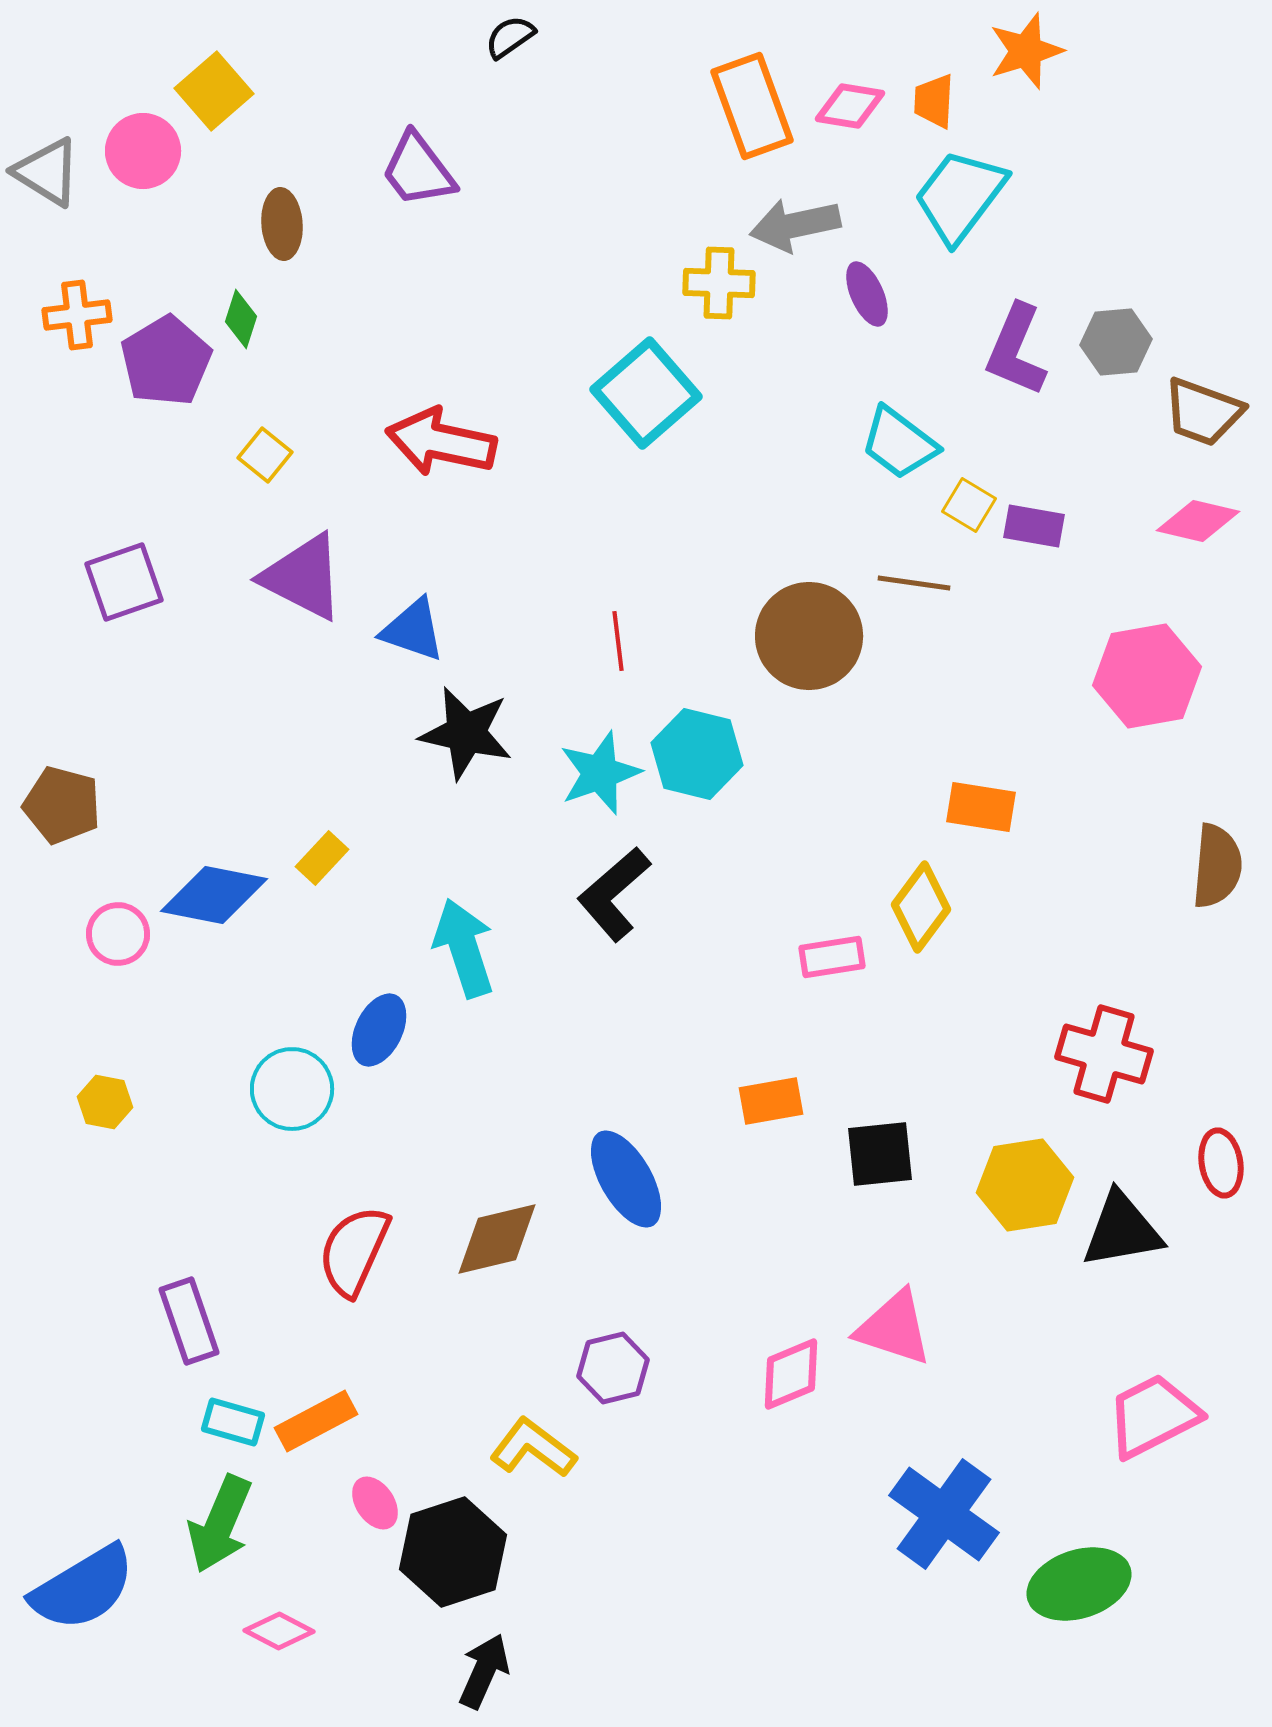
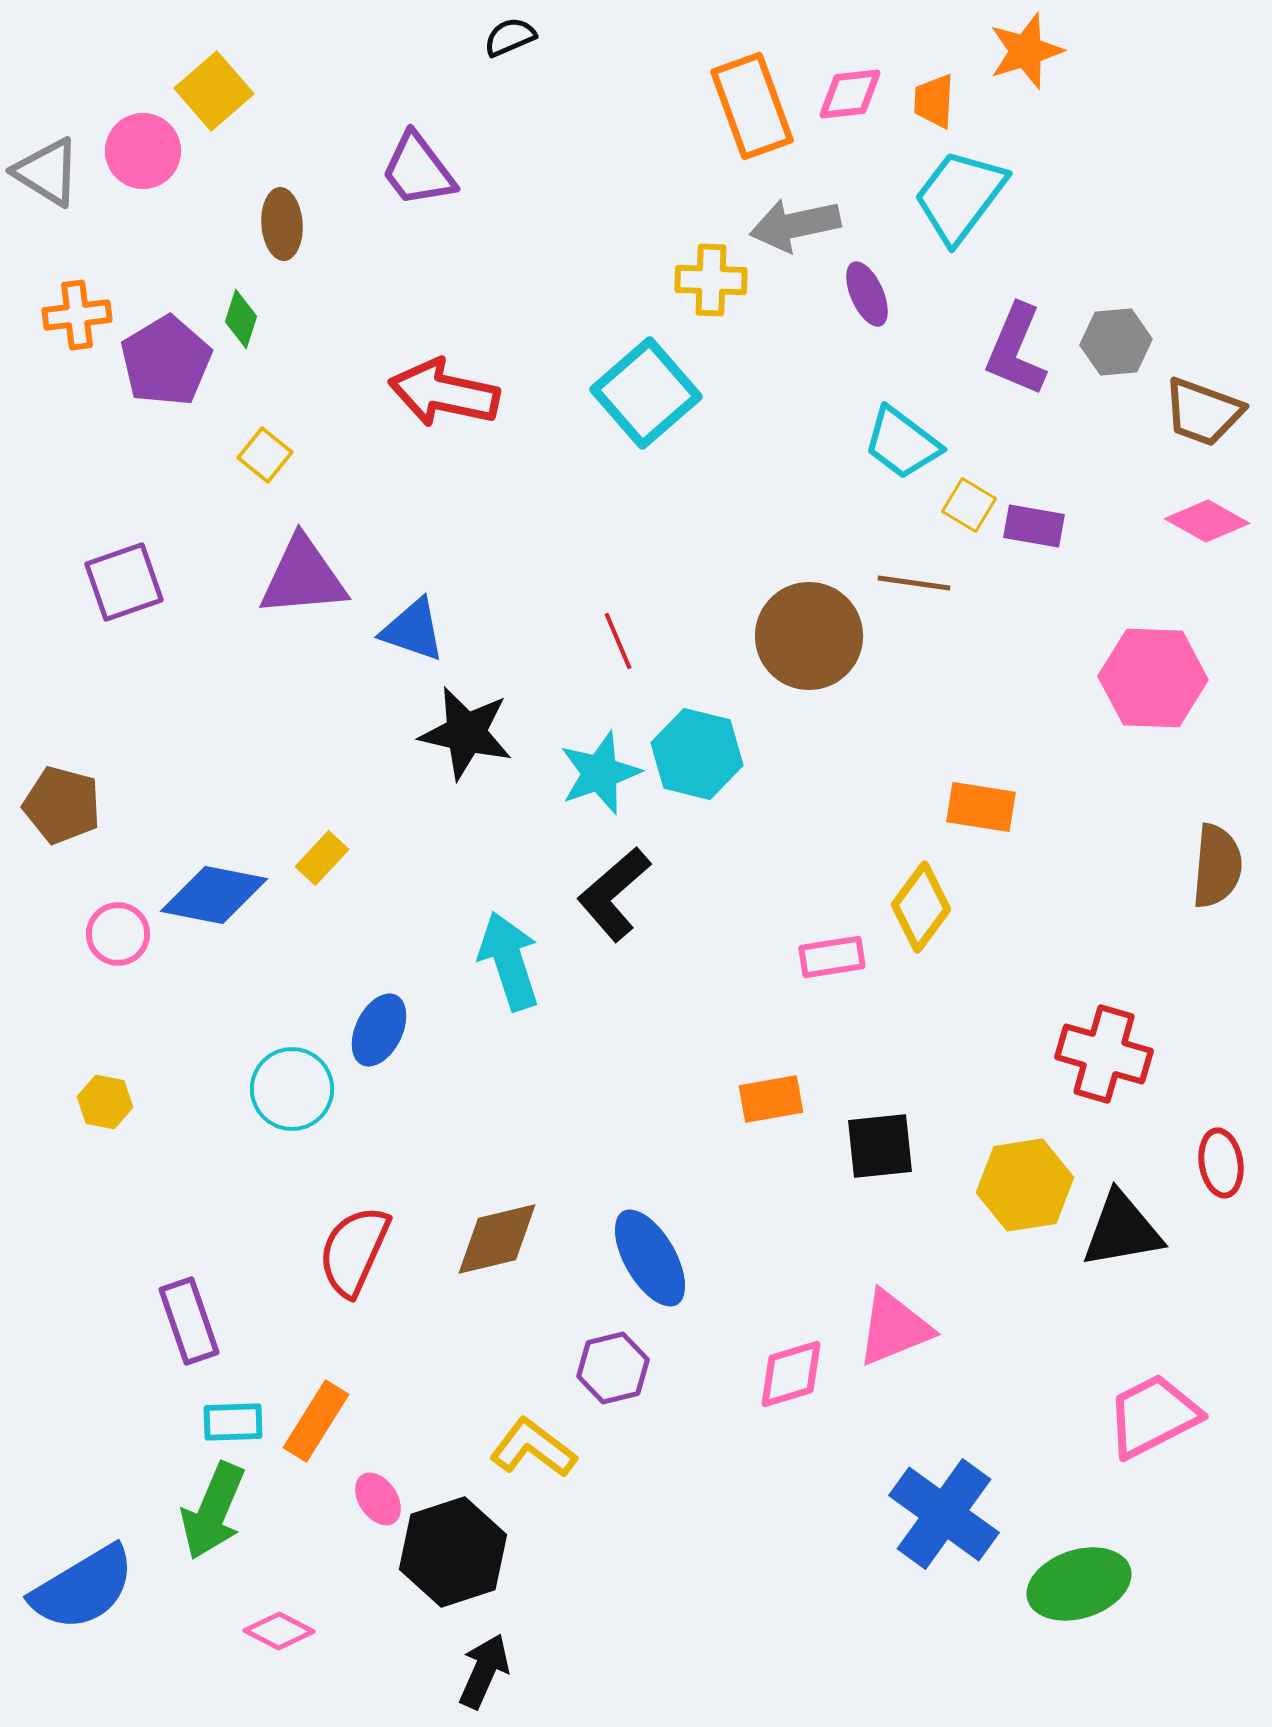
black semicircle at (510, 37): rotated 12 degrees clockwise
pink diamond at (850, 106): moved 12 px up; rotated 16 degrees counterclockwise
yellow cross at (719, 283): moved 8 px left, 3 px up
red arrow at (441, 442): moved 3 px right, 49 px up
cyan trapezoid at (899, 443): moved 3 px right
pink diamond at (1198, 521): moved 9 px right; rotated 16 degrees clockwise
purple triangle at (303, 577): rotated 32 degrees counterclockwise
red line at (618, 641): rotated 16 degrees counterclockwise
pink hexagon at (1147, 676): moved 6 px right, 2 px down; rotated 12 degrees clockwise
cyan arrow at (464, 948): moved 45 px right, 13 px down
orange rectangle at (771, 1101): moved 2 px up
black square at (880, 1154): moved 8 px up
blue ellipse at (626, 1179): moved 24 px right, 79 px down
pink triangle at (894, 1328): rotated 40 degrees counterclockwise
pink diamond at (791, 1374): rotated 6 degrees clockwise
orange rectangle at (316, 1421): rotated 30 degrees counterclockwise
cyan rectangle at (233, 1422): rotated 18 degrees counterclockwise
pink ellipse at (375, 1503): moved 3 px right, 4 px up
green arrow at (220, 1524): moved 7 px left, 13 px up
